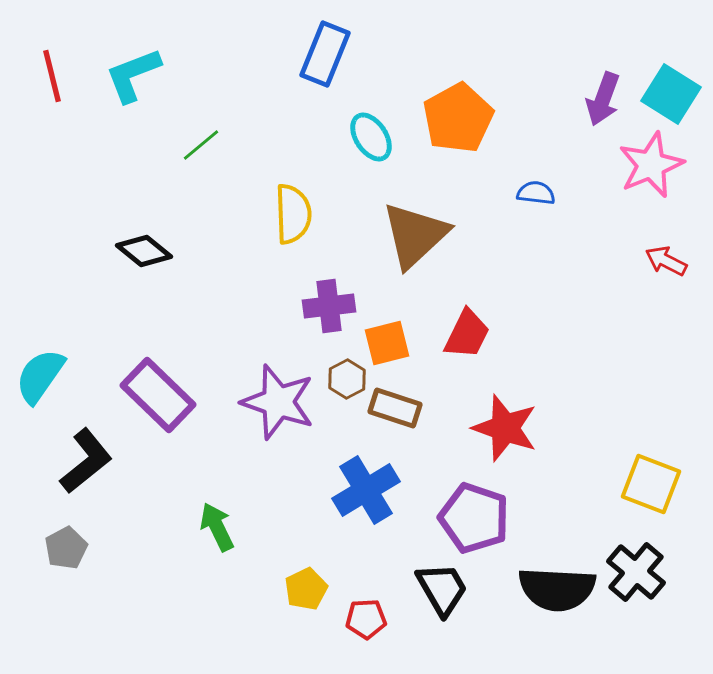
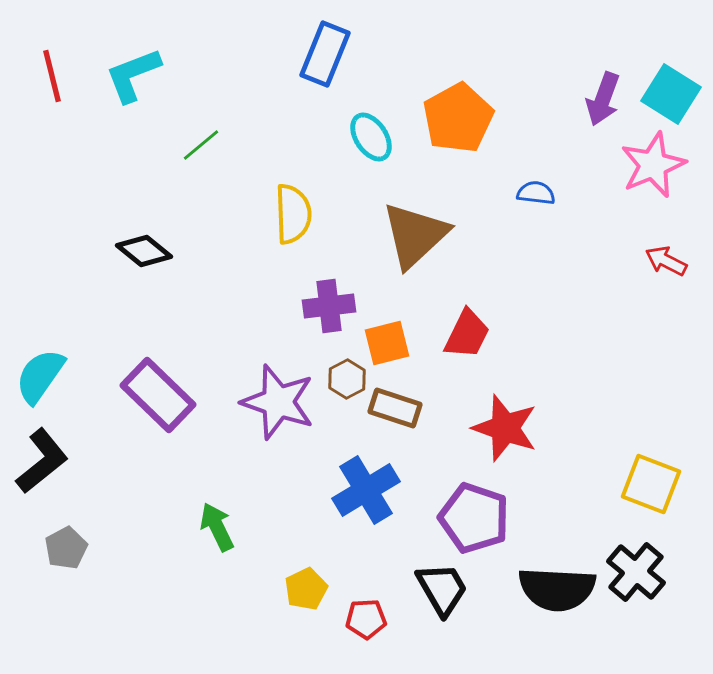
pink star: moved 2 px right
black L-shape: moved 44 px left
